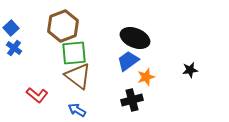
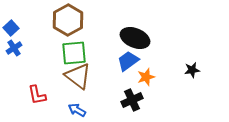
brown hexagon: moved 5 px right, 6 px up; rotated 8 degrees counterclockwise
blue cross: rotated 21 degrees clockwise
black star: moved 2 px right
red L-shape: rotated 40 degrees clockwise
black cross: rotated 10 degrees counterclockwise
